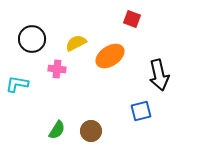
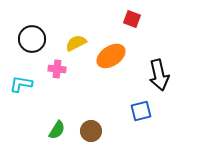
orange ellipse: moved 1 px right
cyan L-shape: moved 4 px right
